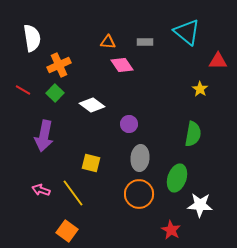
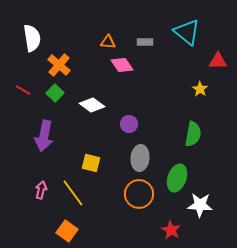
orange cross: rotated 25 degrees counterclockwise
pink arrow: rotated 84 degrees clockwise
